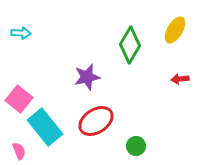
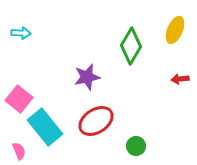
yellow ellipse: rotated 8 degrees counterclockwise
green diamond: moved 1 px right, 1 px down
